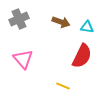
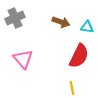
gray cross: moved 4 px left, 1 px up
red semicircle: moved 3 px left
yellow line: moved 9 px right, 2 px down; rotated 56 degrees clockwise
